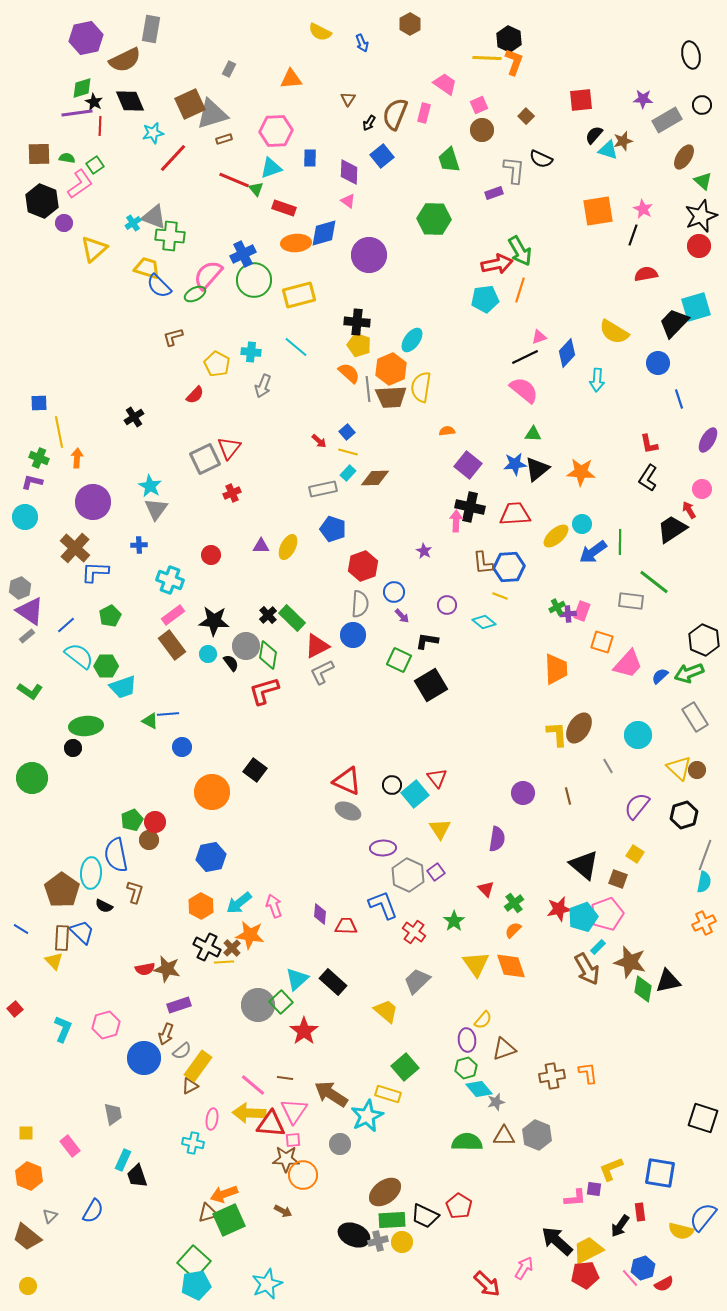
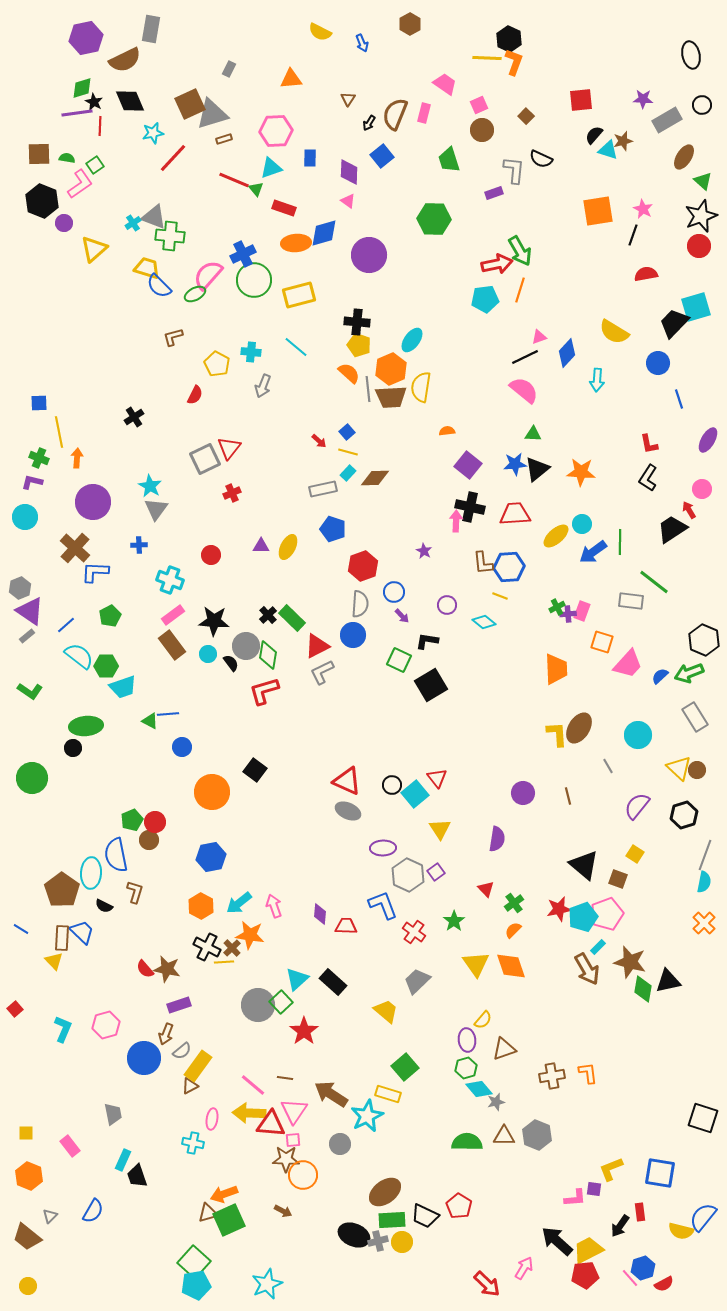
red semicircle at (195, 395): rotated 18 degrees counterclockwise
orange cross at (704, 923): rotated 20 degrees counterclockwise
red semicircle at (145, 969): rotated 60 degrees clockwise
